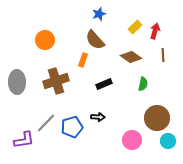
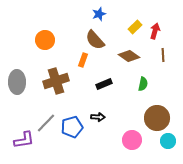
brown diamond: moved 2 px left, 1 px up
